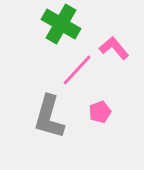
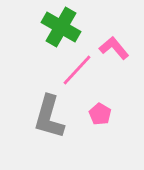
green cross: moved 3 px down
pink pentagon: moved 2 px down; rotated 20 degrees counterclockwise
